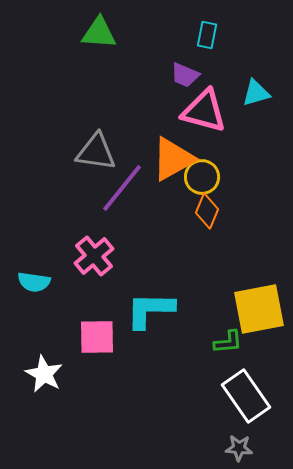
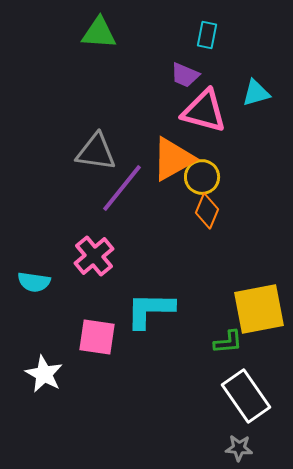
pink square: rotated 9 degrees clockwise
